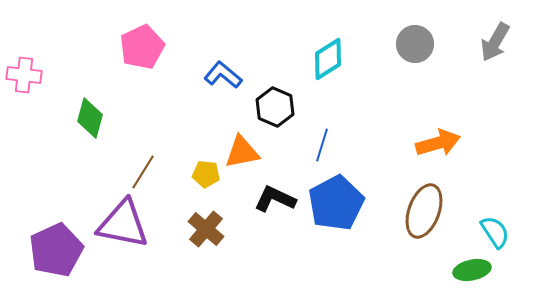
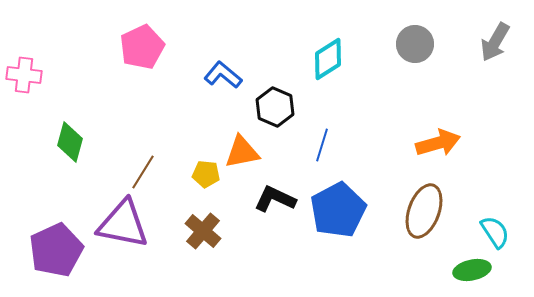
green diamond: moved 20 px left, 24 px down
blue pentagon: moved 2 px right, 7 px down
brown cross: moved 3 px left, 2 px down
